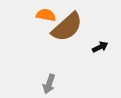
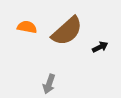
orange semicircle: moved 19 px left, 12 px down
brown semicircle: moved 4 px down
